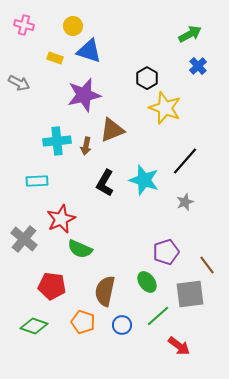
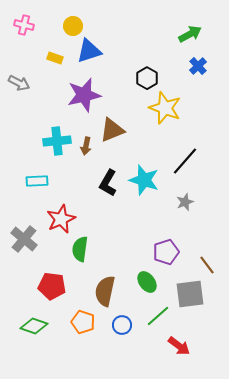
blue triangle: rotated 36 degrees counterclockwise
black L-shape: moved 3 px right
green semicircle: rotated 75 degrees clockwise
